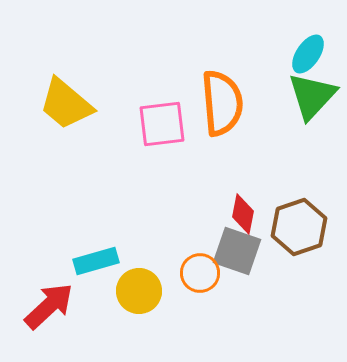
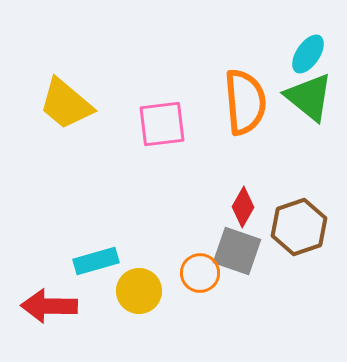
green triangle: moved 3 px left, 1 px down; rotated 34 degrees counterclockwise
orange semicircle: moved 23 px right, 1 px up
red diamond: moved 7 px up; rotated 18 degrees clockwise
red arrow: rotated 136 degrees counterclockwise
